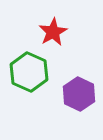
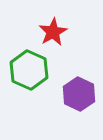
green hexagon: moved 2 px up
